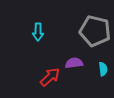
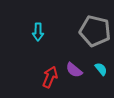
purple semicircle: moved 7 px down; rotated 132 degrees counterclockwise
cyan semicircle: moved 2 px left; rotated 32 degrees counterclockwise
red arrow: rotated 25 degrees counterclockwise
